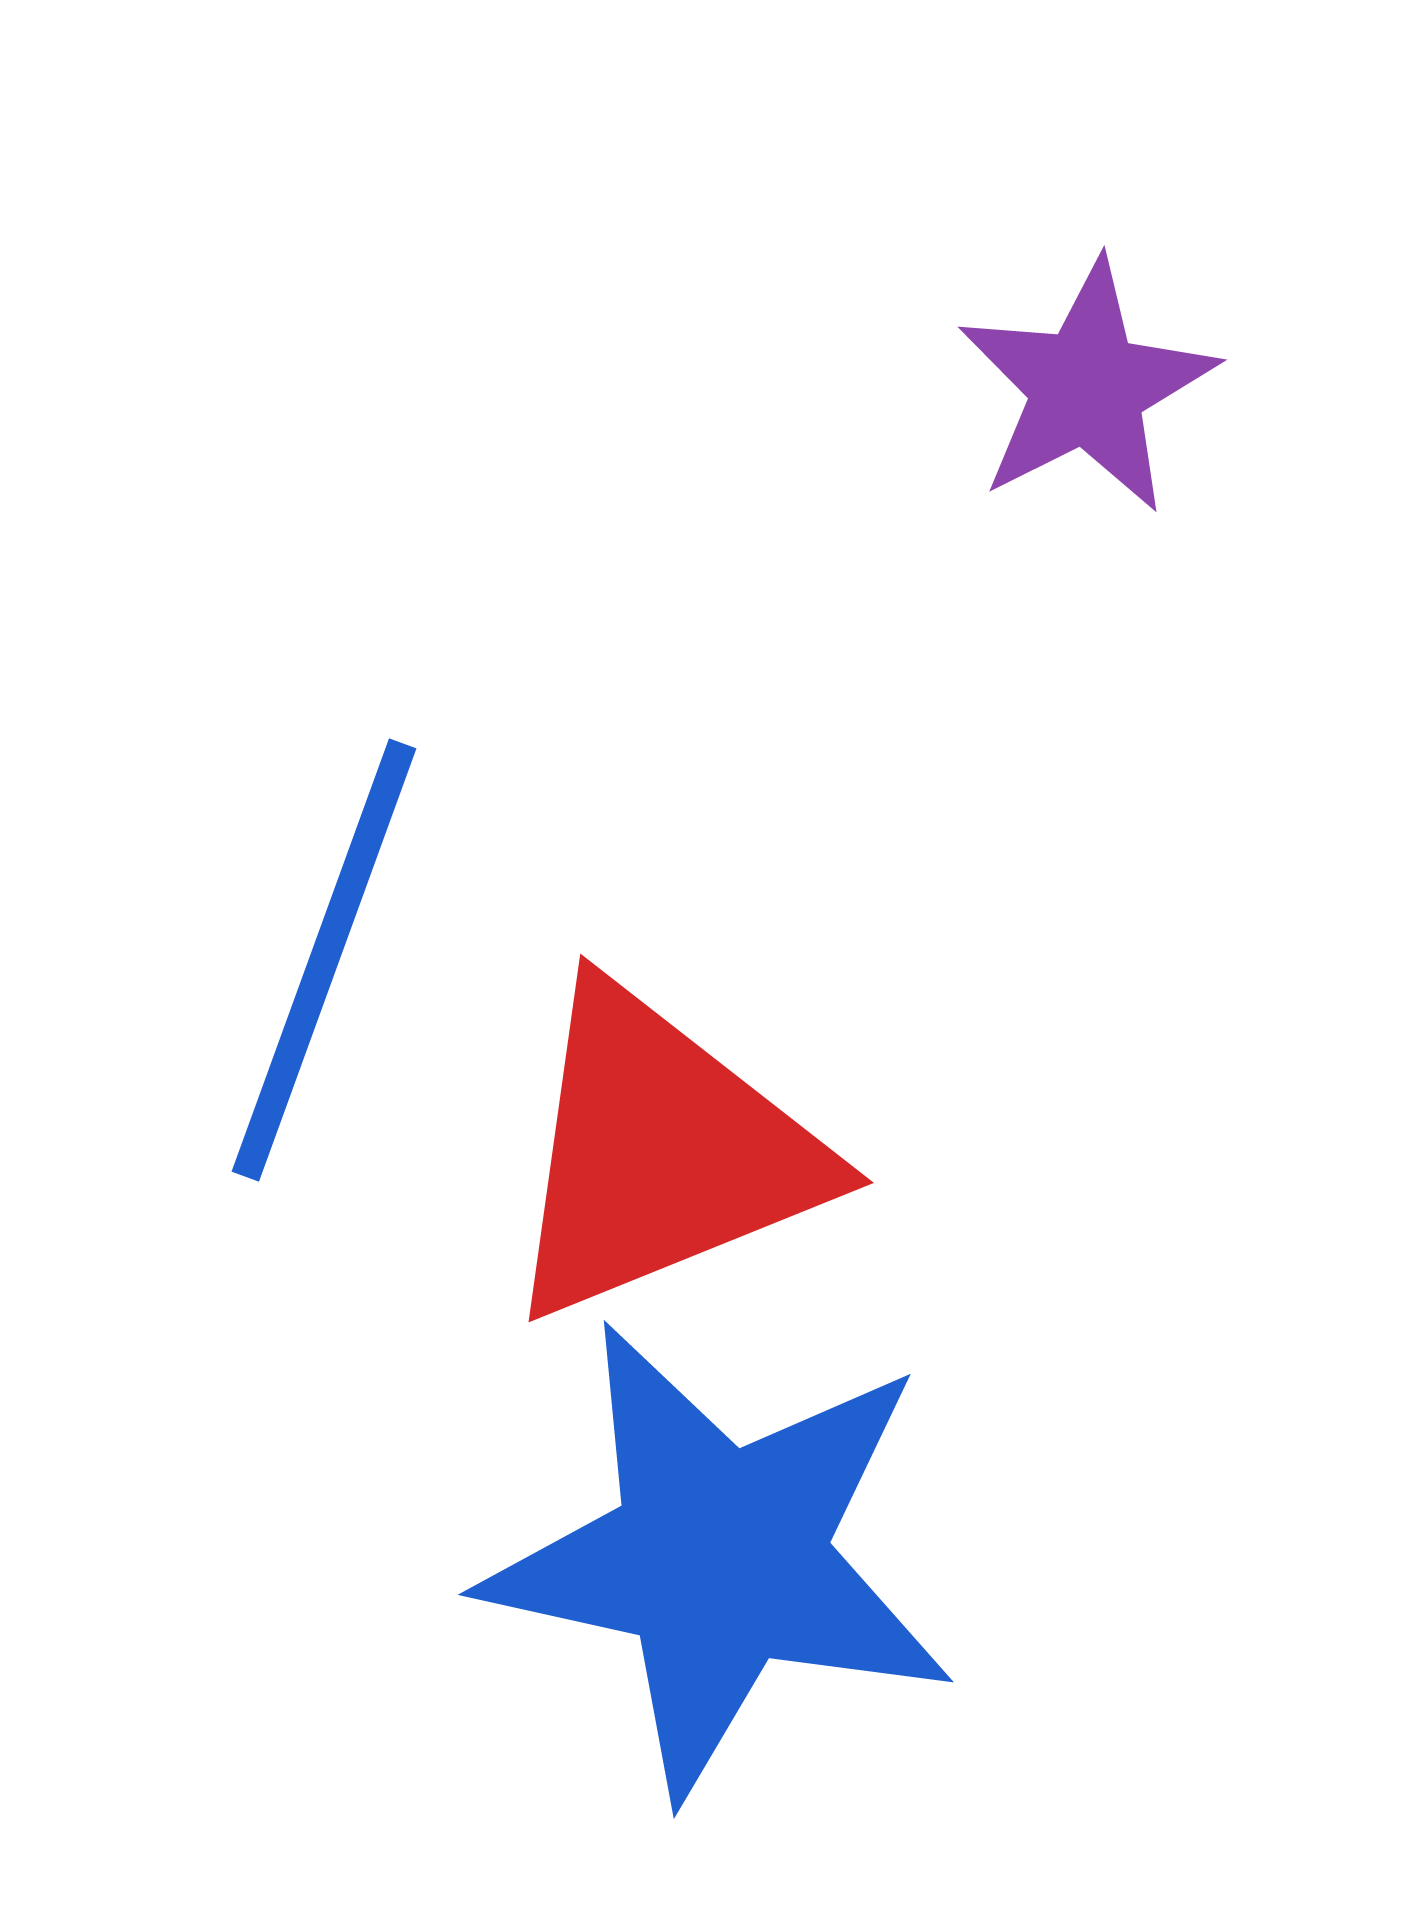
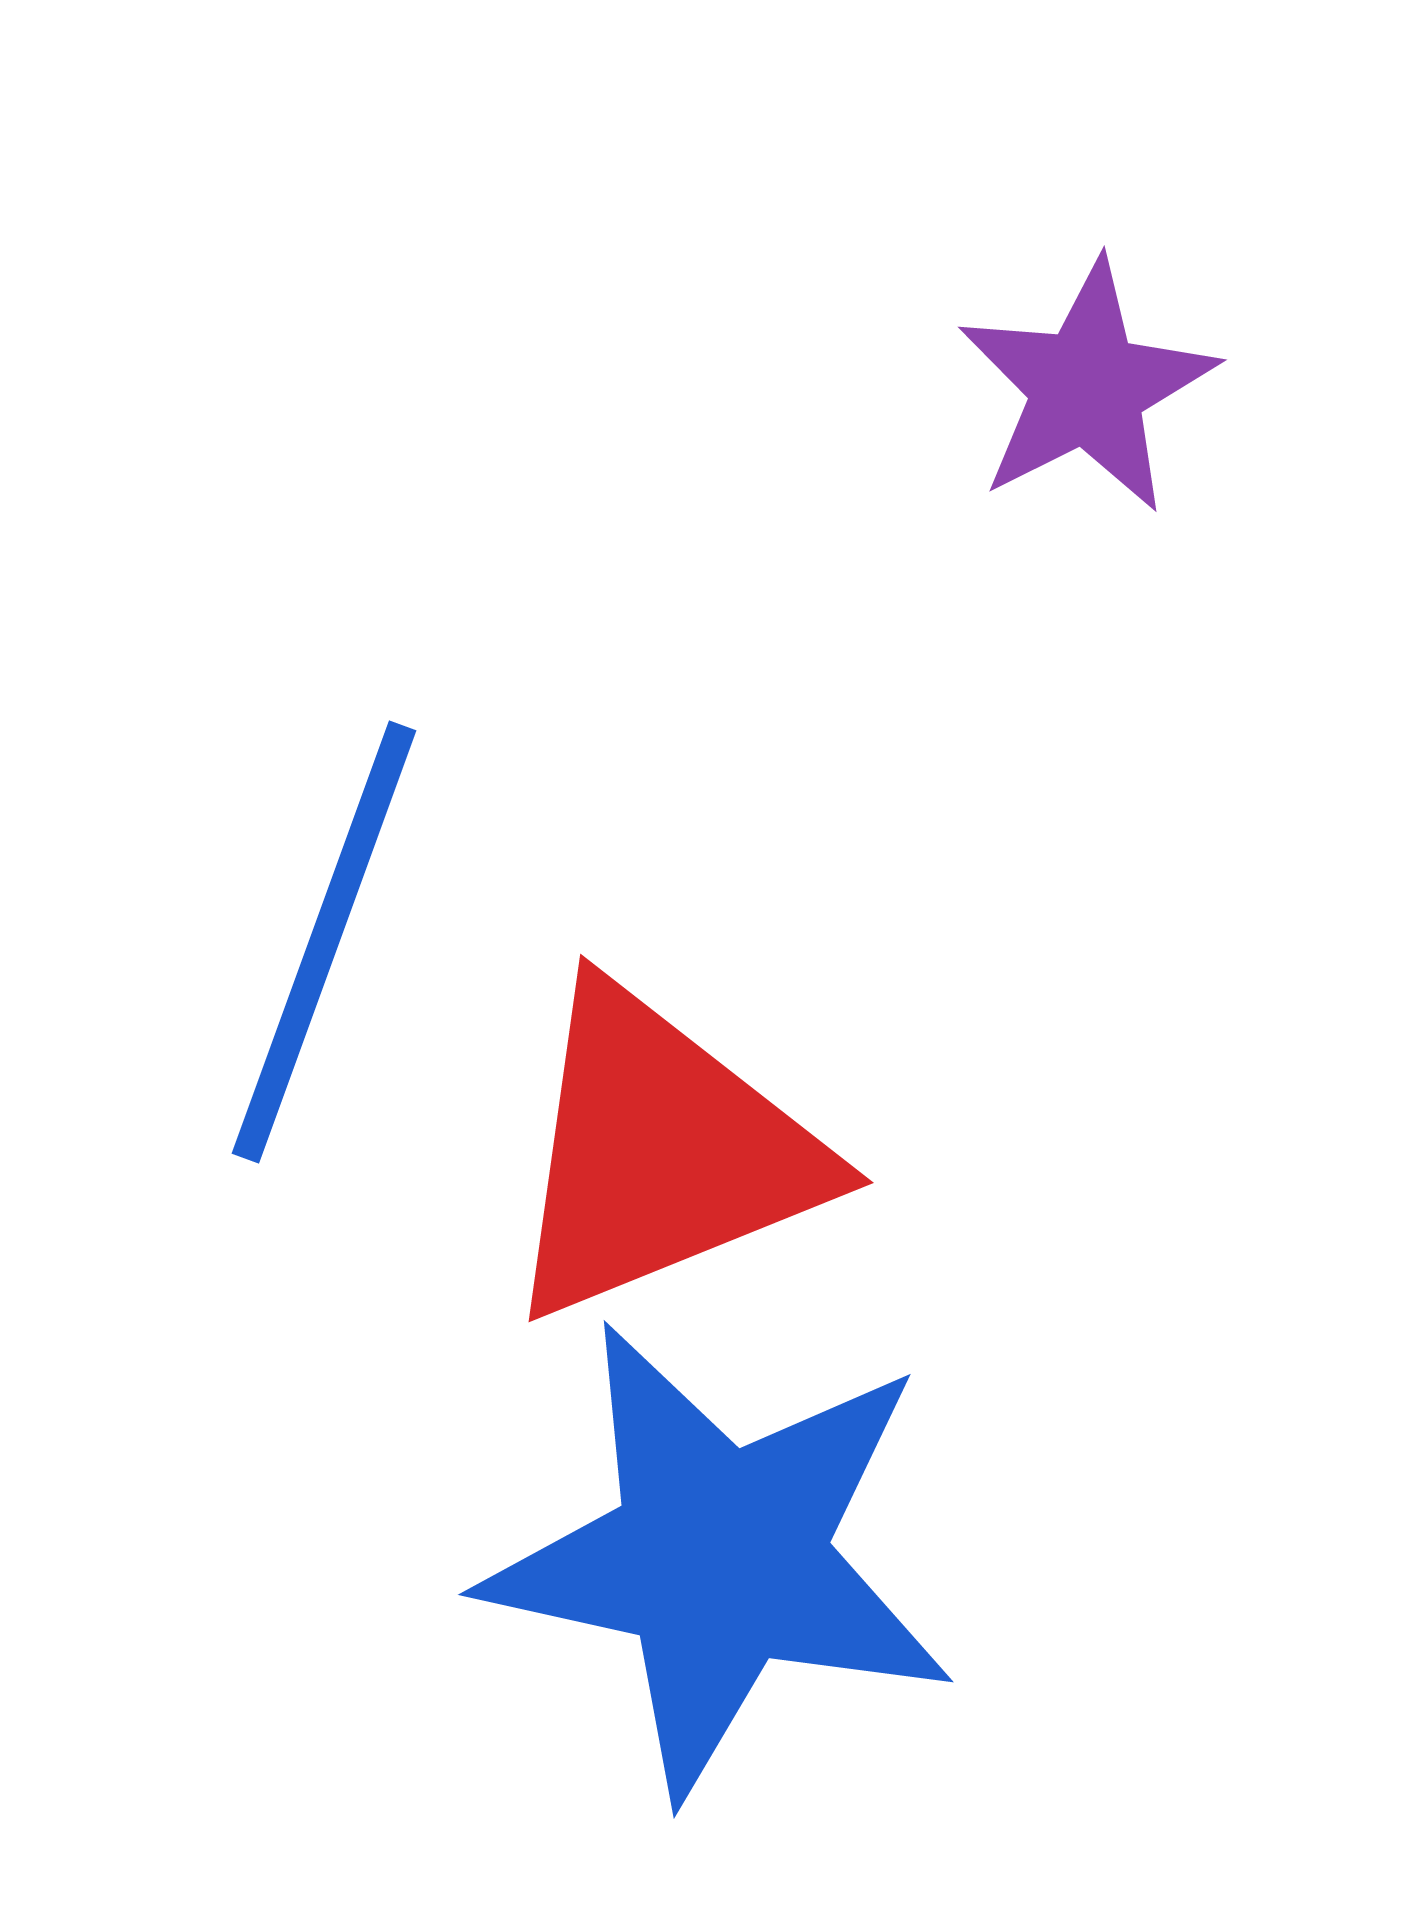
blue line: moved 18 px up
